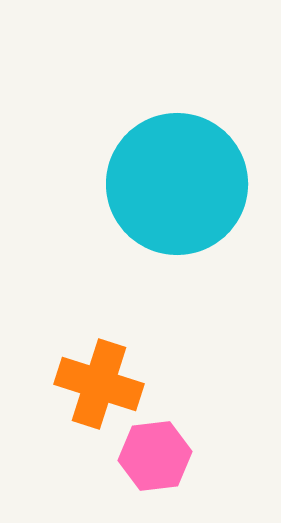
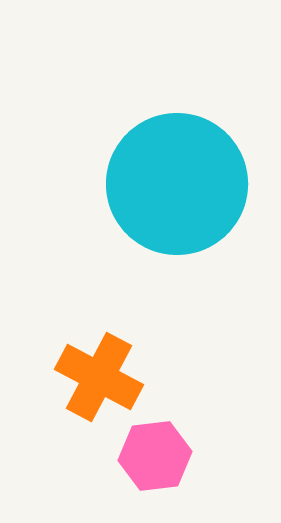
orange cross: moved 7 px up; rotated 10 degrees clockwise
